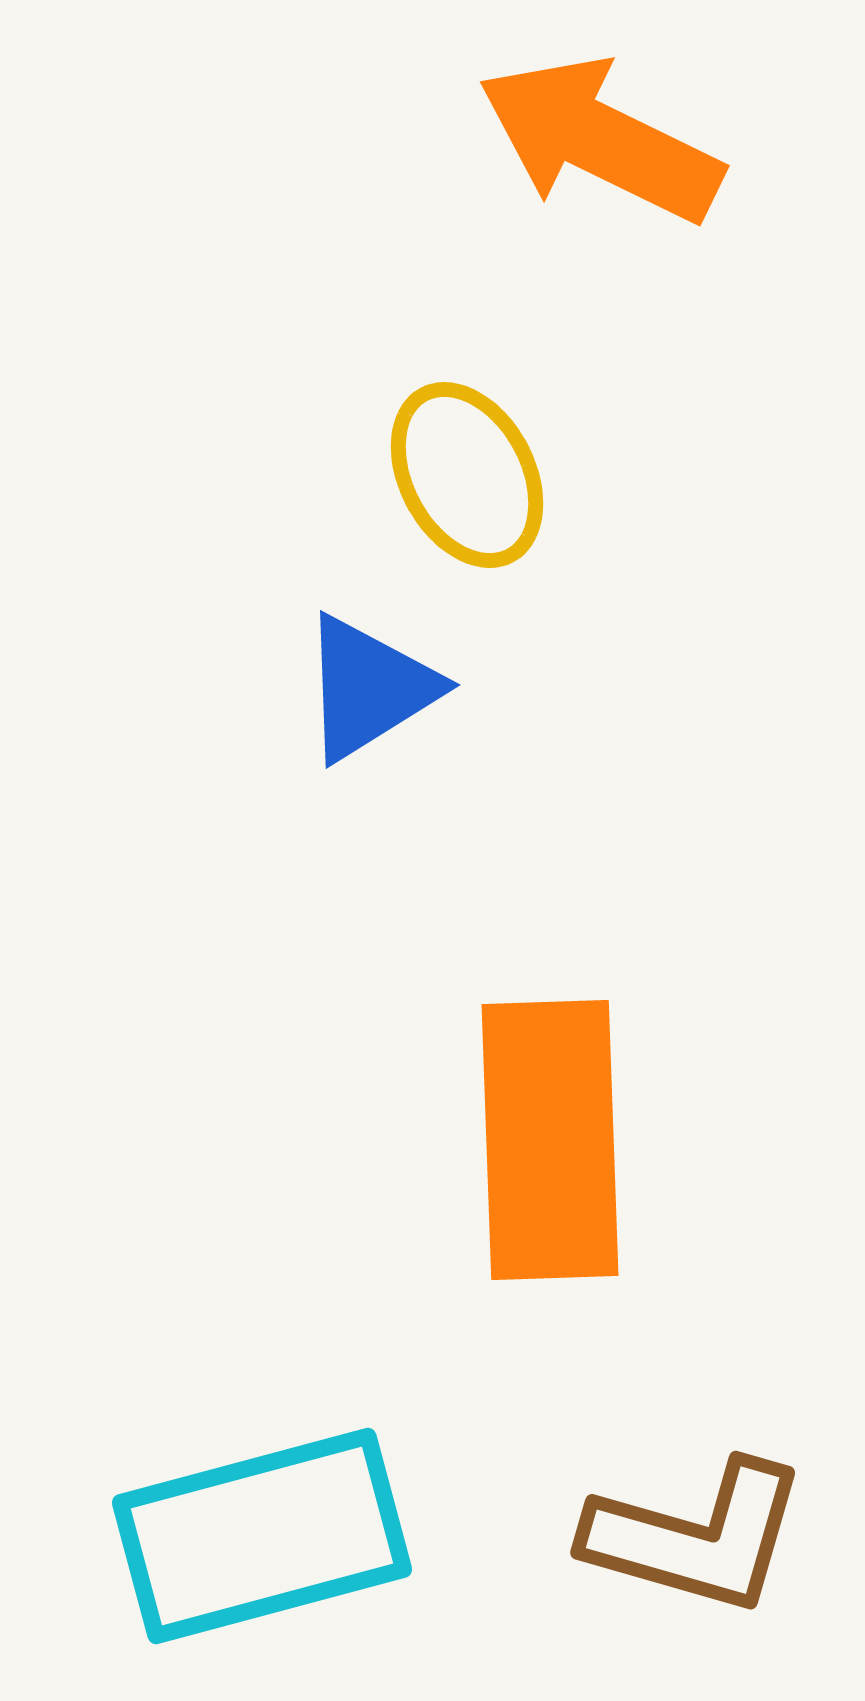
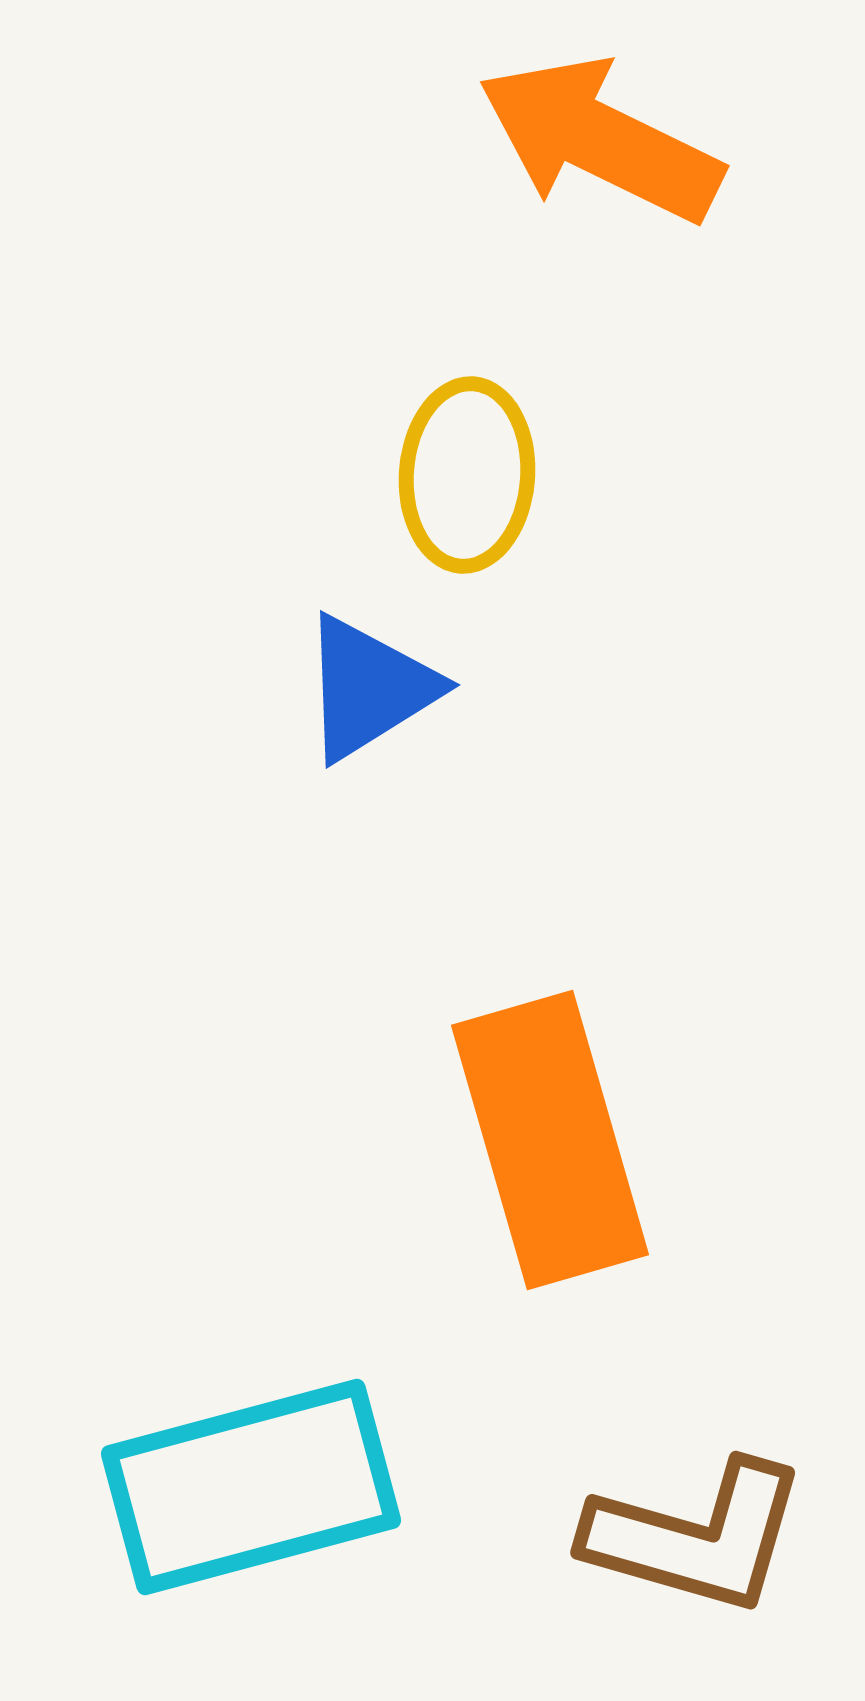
yellow ellipse: rotated 32 degrees clockwise
orange rectangle: rotated 14 degrees counterclockwise
cyan rectangle: moved 11 px left, 49 px up
